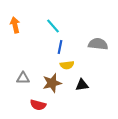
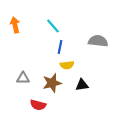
gray semicircle: moved 3 px up
